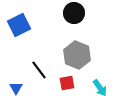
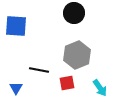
blue square: moved 3 px left, 1 px down; rotated 30 degrees clockwise
gray hexagon: rotated 16 degrees clockwise
black line: rotated 42 degrees counterclockwise
